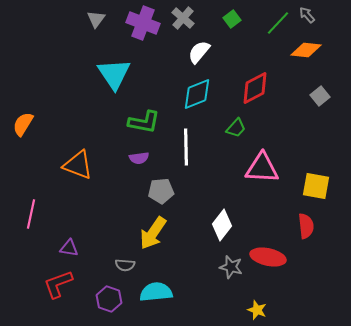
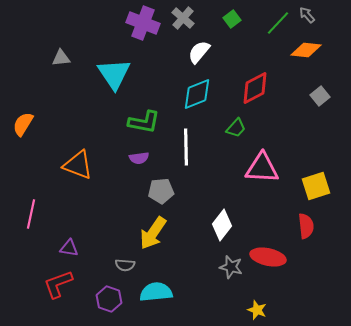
gray triangle: moved 35 px left, 39 px down; rotated 48 degrees clockwise
yellow square: rotated 28 degrees counterclockwise
